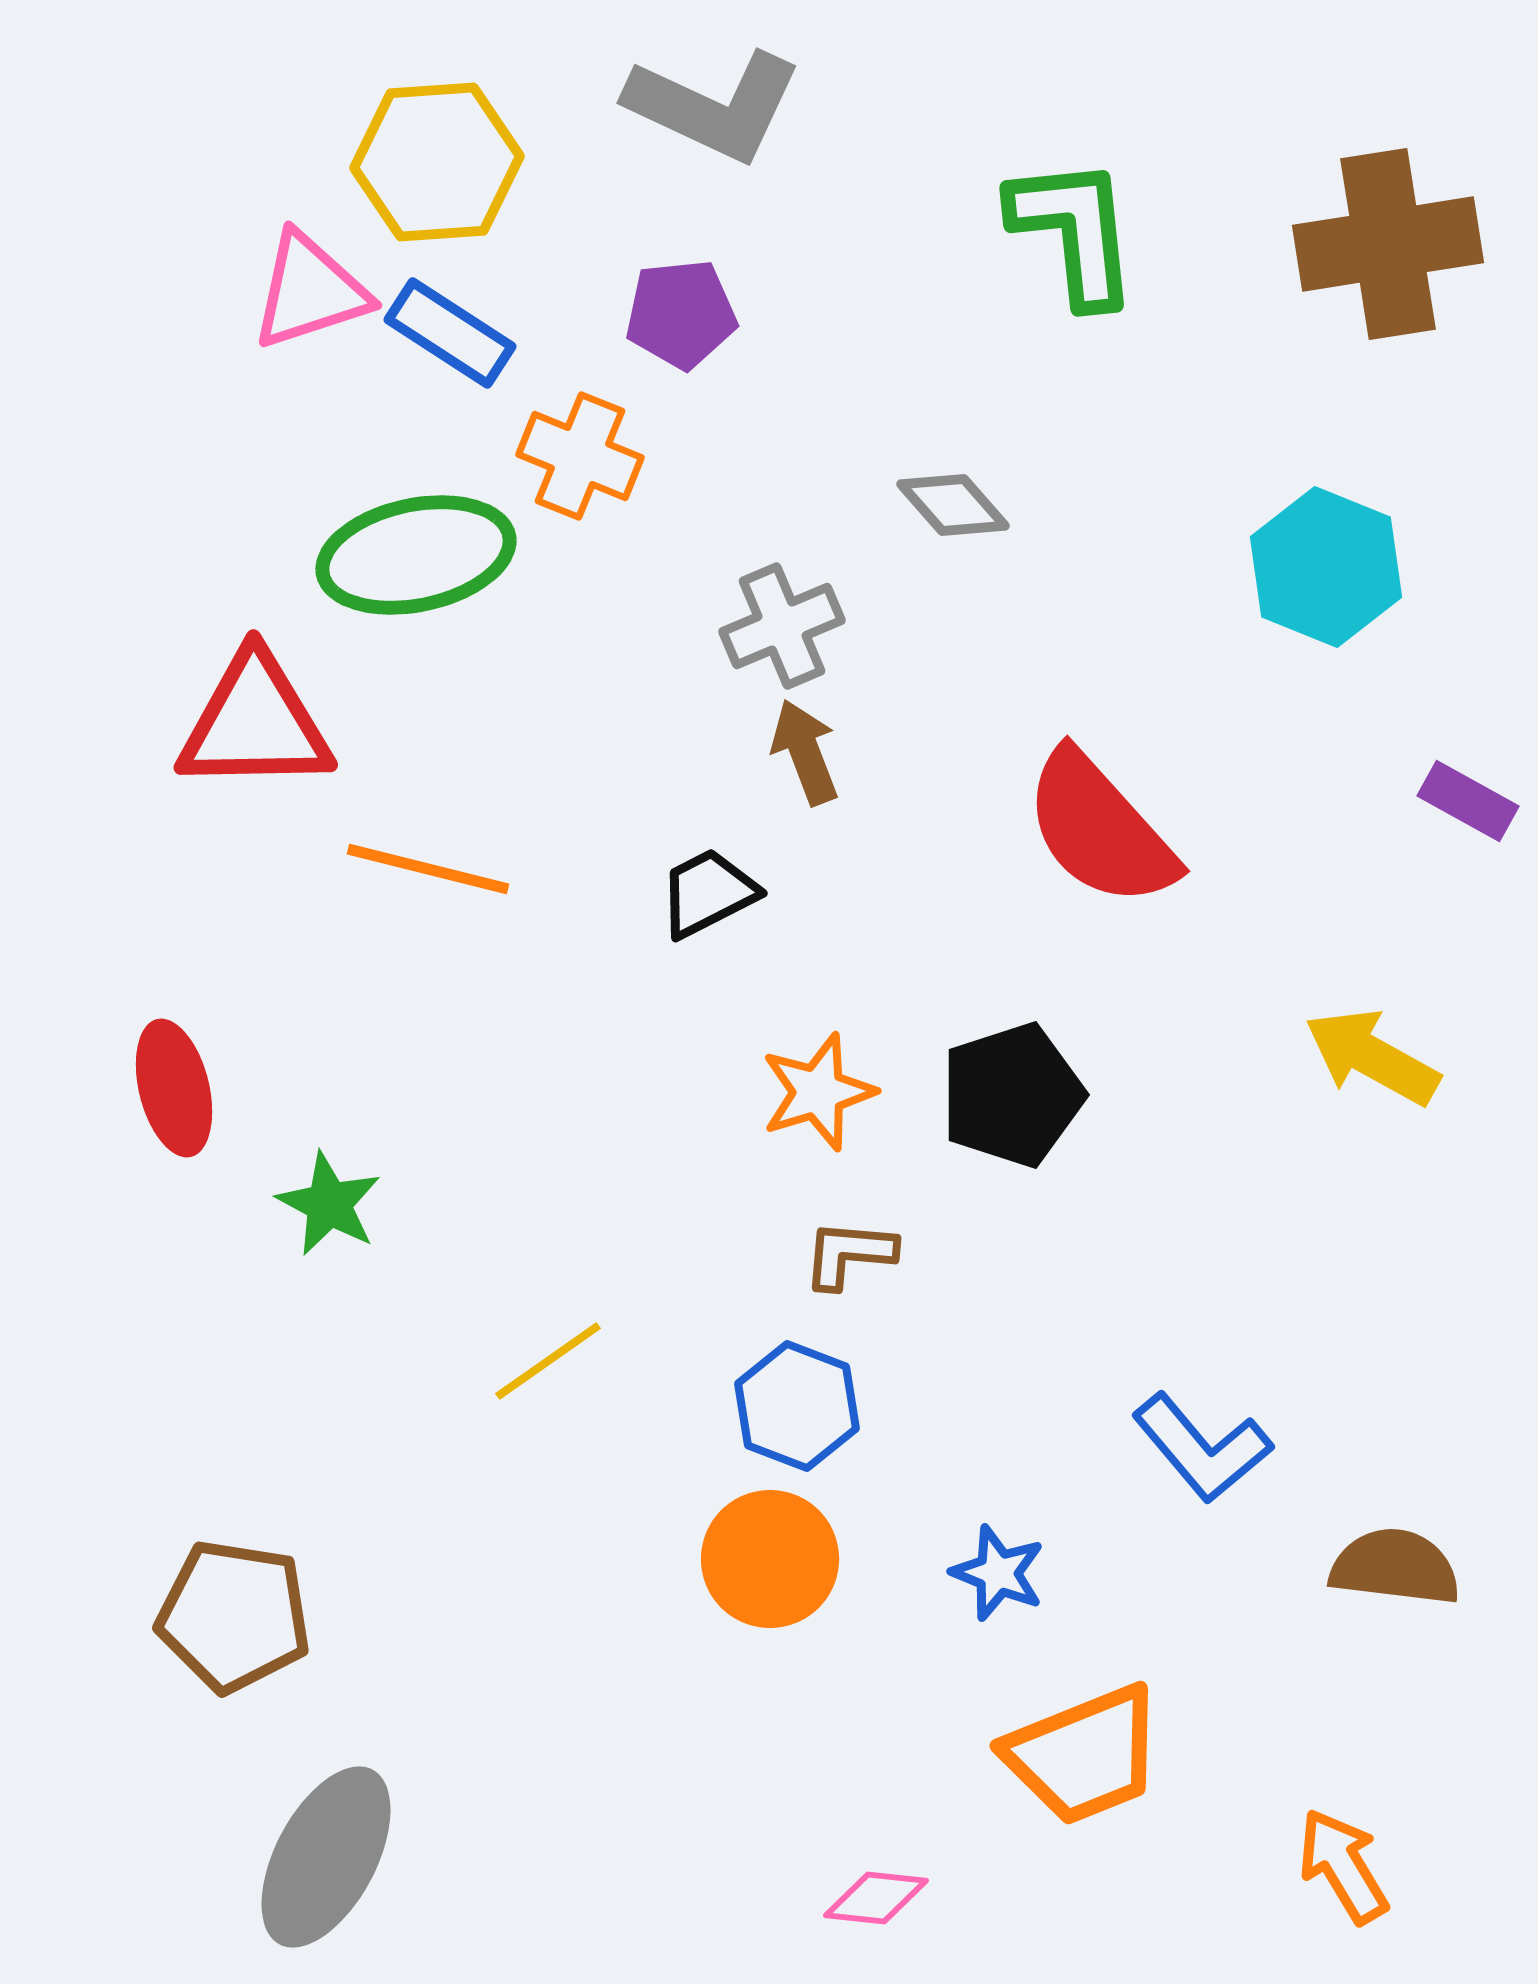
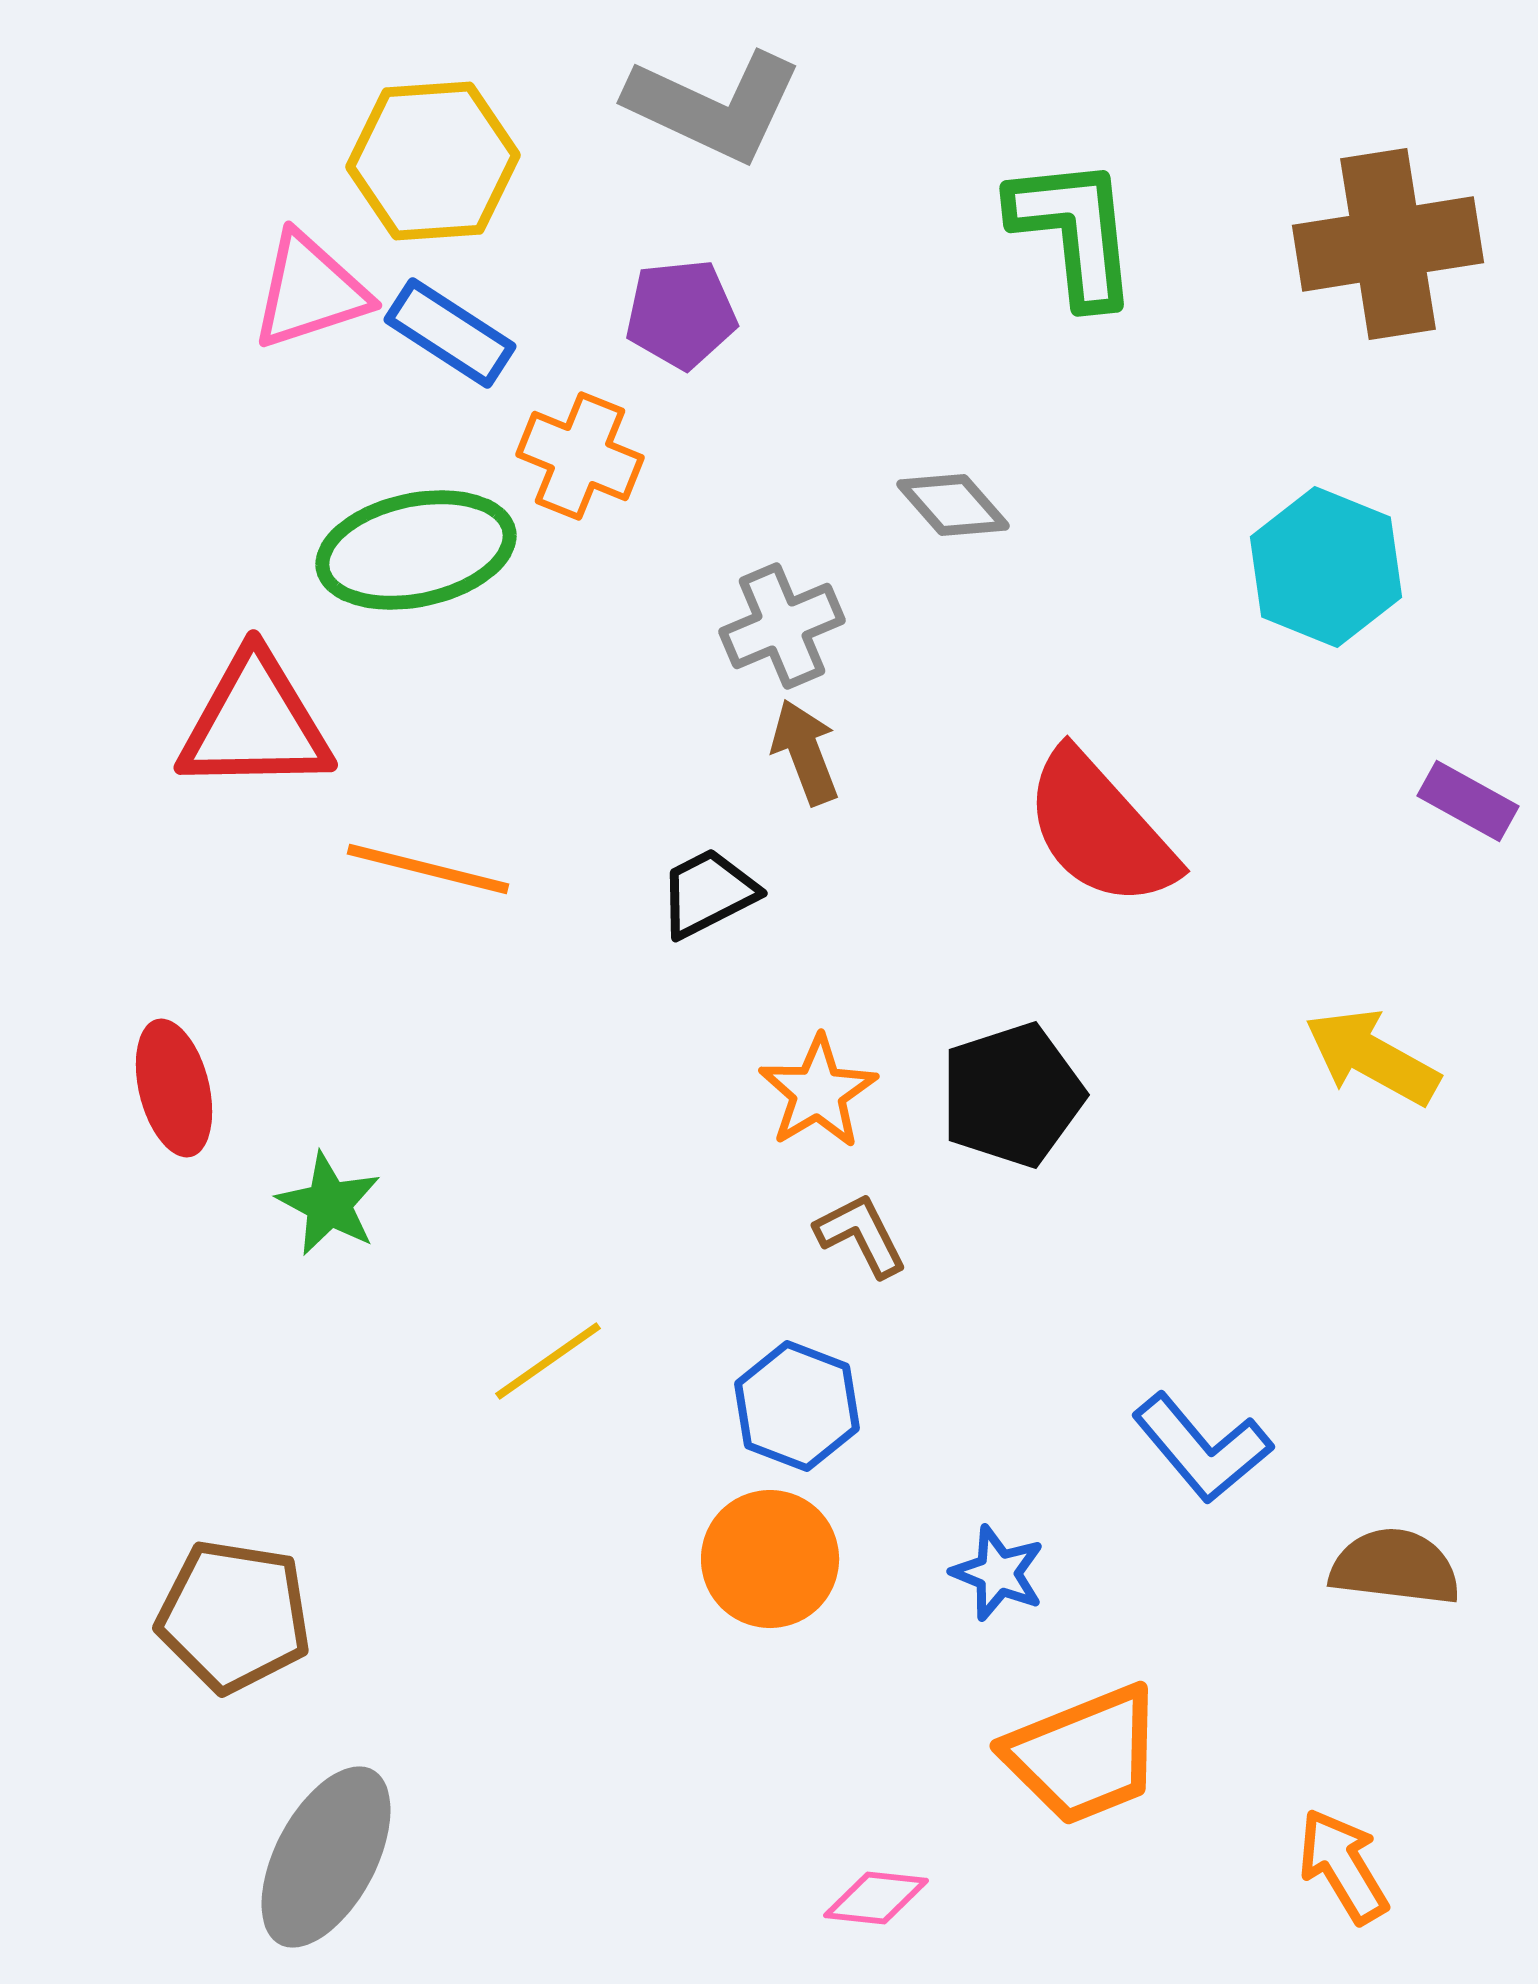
yellow hexagon: moved 4 px left, 1 px up
green ellipse: moved 5 px up
orange star: rotated 14 degrees counterclockwise
brown L-shape: moved 12 px right, 19 px up; rotated 58 degrees clockwise
